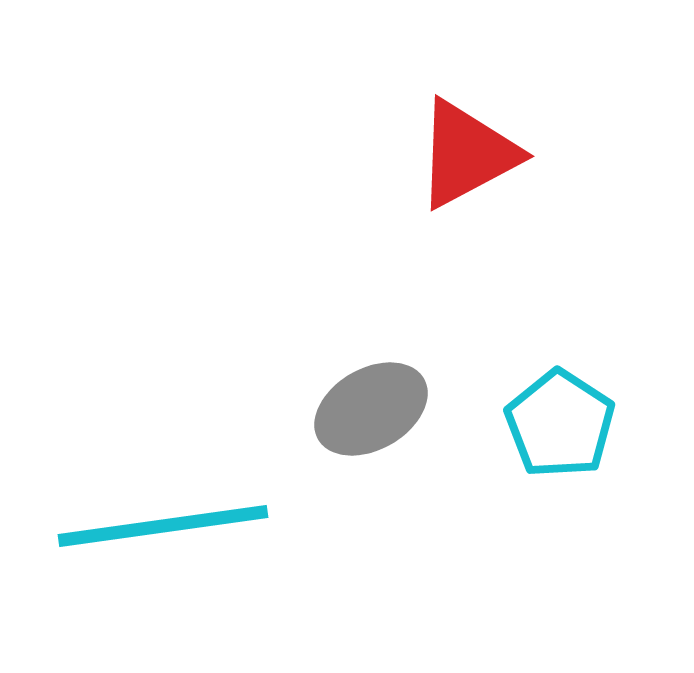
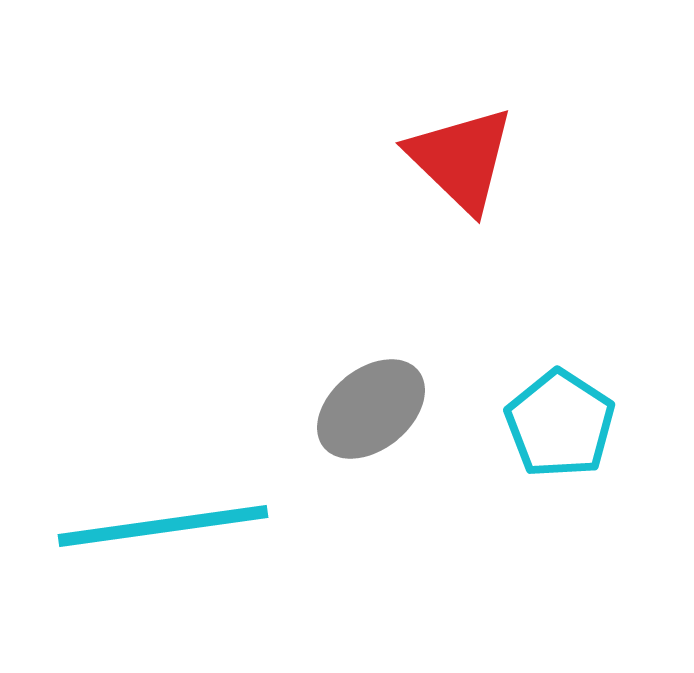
red triangle: moved 6 px left, 5 px down; rotated 48 degrees counterclockwise
gray ellipse: rotated 9 degrees counterclockwise
